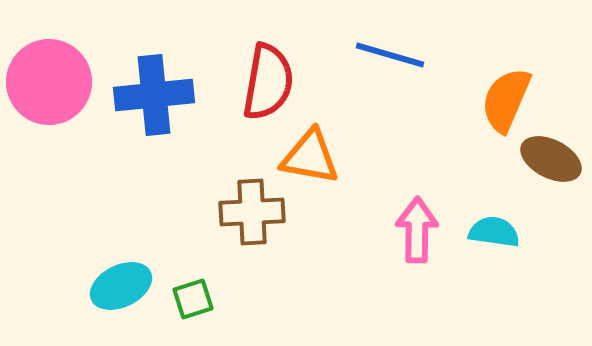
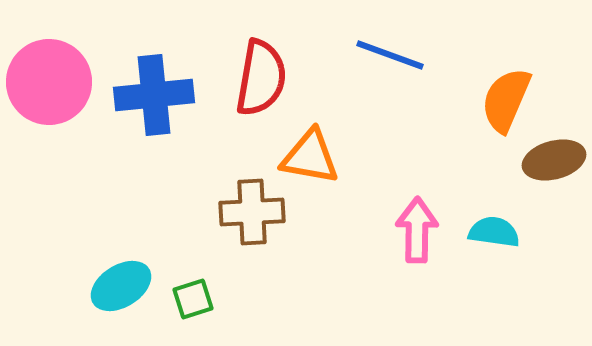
blue line: rotated 4 degrees clockwise
red semicircle: moved 7 px left, 4 px up
brown ellipse: moved 3 px right, 1 px down; rotated 42 degrees counterclockwise
cyan ellipse: rotated 6 degrees counterclockwise
